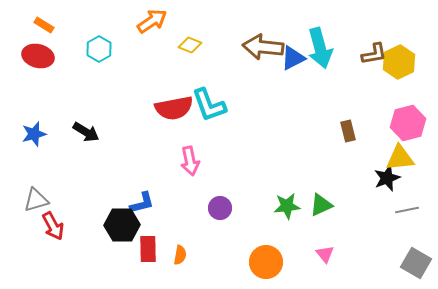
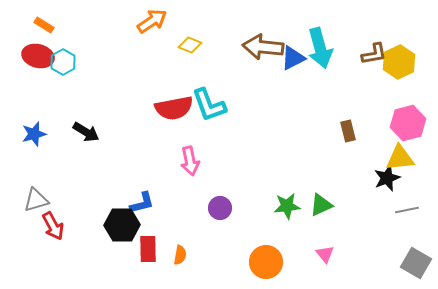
cyan hexagon: moved 36 px left, 13 px down
